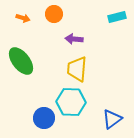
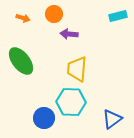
cyan rectangle: moved 1 px right, 1 px up
purple arrow: moved 5 px left, 5 px up
